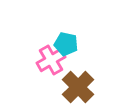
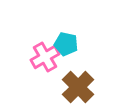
pink cross: moved 6 px left, 3 px up
